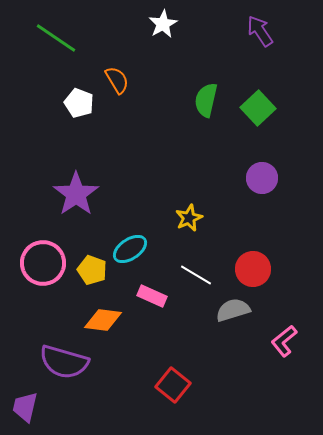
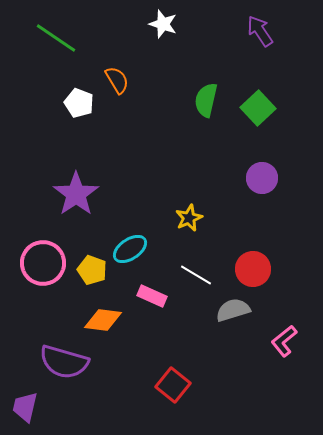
white star: rotated 24 degrees counterclockwise
